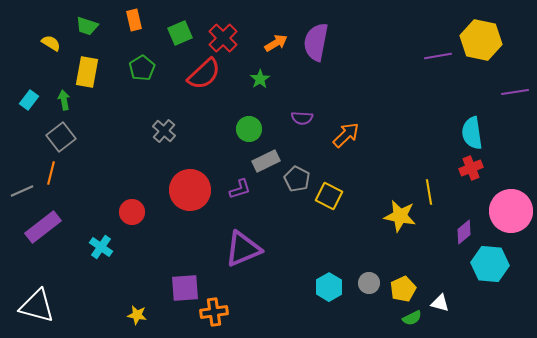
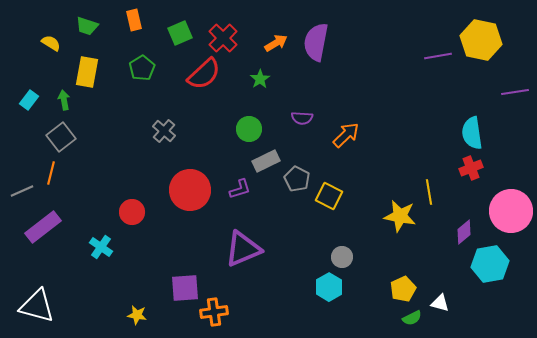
cyan hexagon at (490, 264): rotated 15 degrees counterclockwise
gray circle at (369, 283): moved 27 px left, 26 px up
